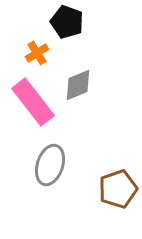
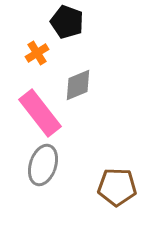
pink rectangle: moved 7 px right, 11 px down
gray ellipse: moved 7 px left
brown pentagon: moved 1 px left, 2 px up; rotated 21 degrees clockwise
